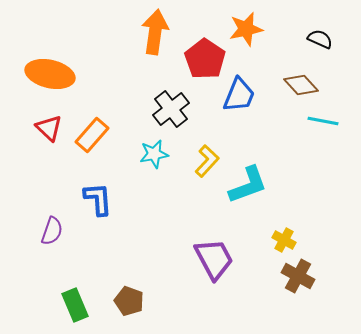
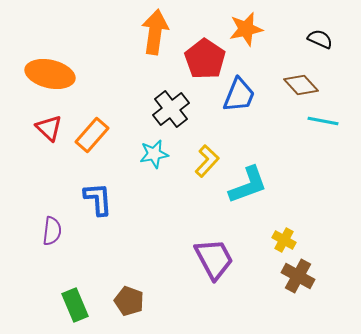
purple semicircle: rotated 12 degrees counterclockwise
